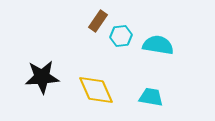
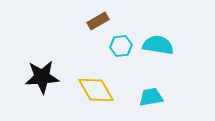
brown rectangle: rotated 25 degrees clockwise
cyan hexagon: moved 10 px down
yellow diamond: rotated 6 degrees counterclockwise
cyan trapezoid: rotated 20 degrees counterclockwise
